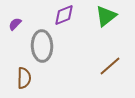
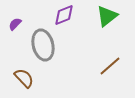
green triangle: moved 1 px right
gray ellipse: moved 1 px right, 1 px up; rotated 12 degrees counterclockwise
brown semicircle: rotated 45 degrees counterclockwise
